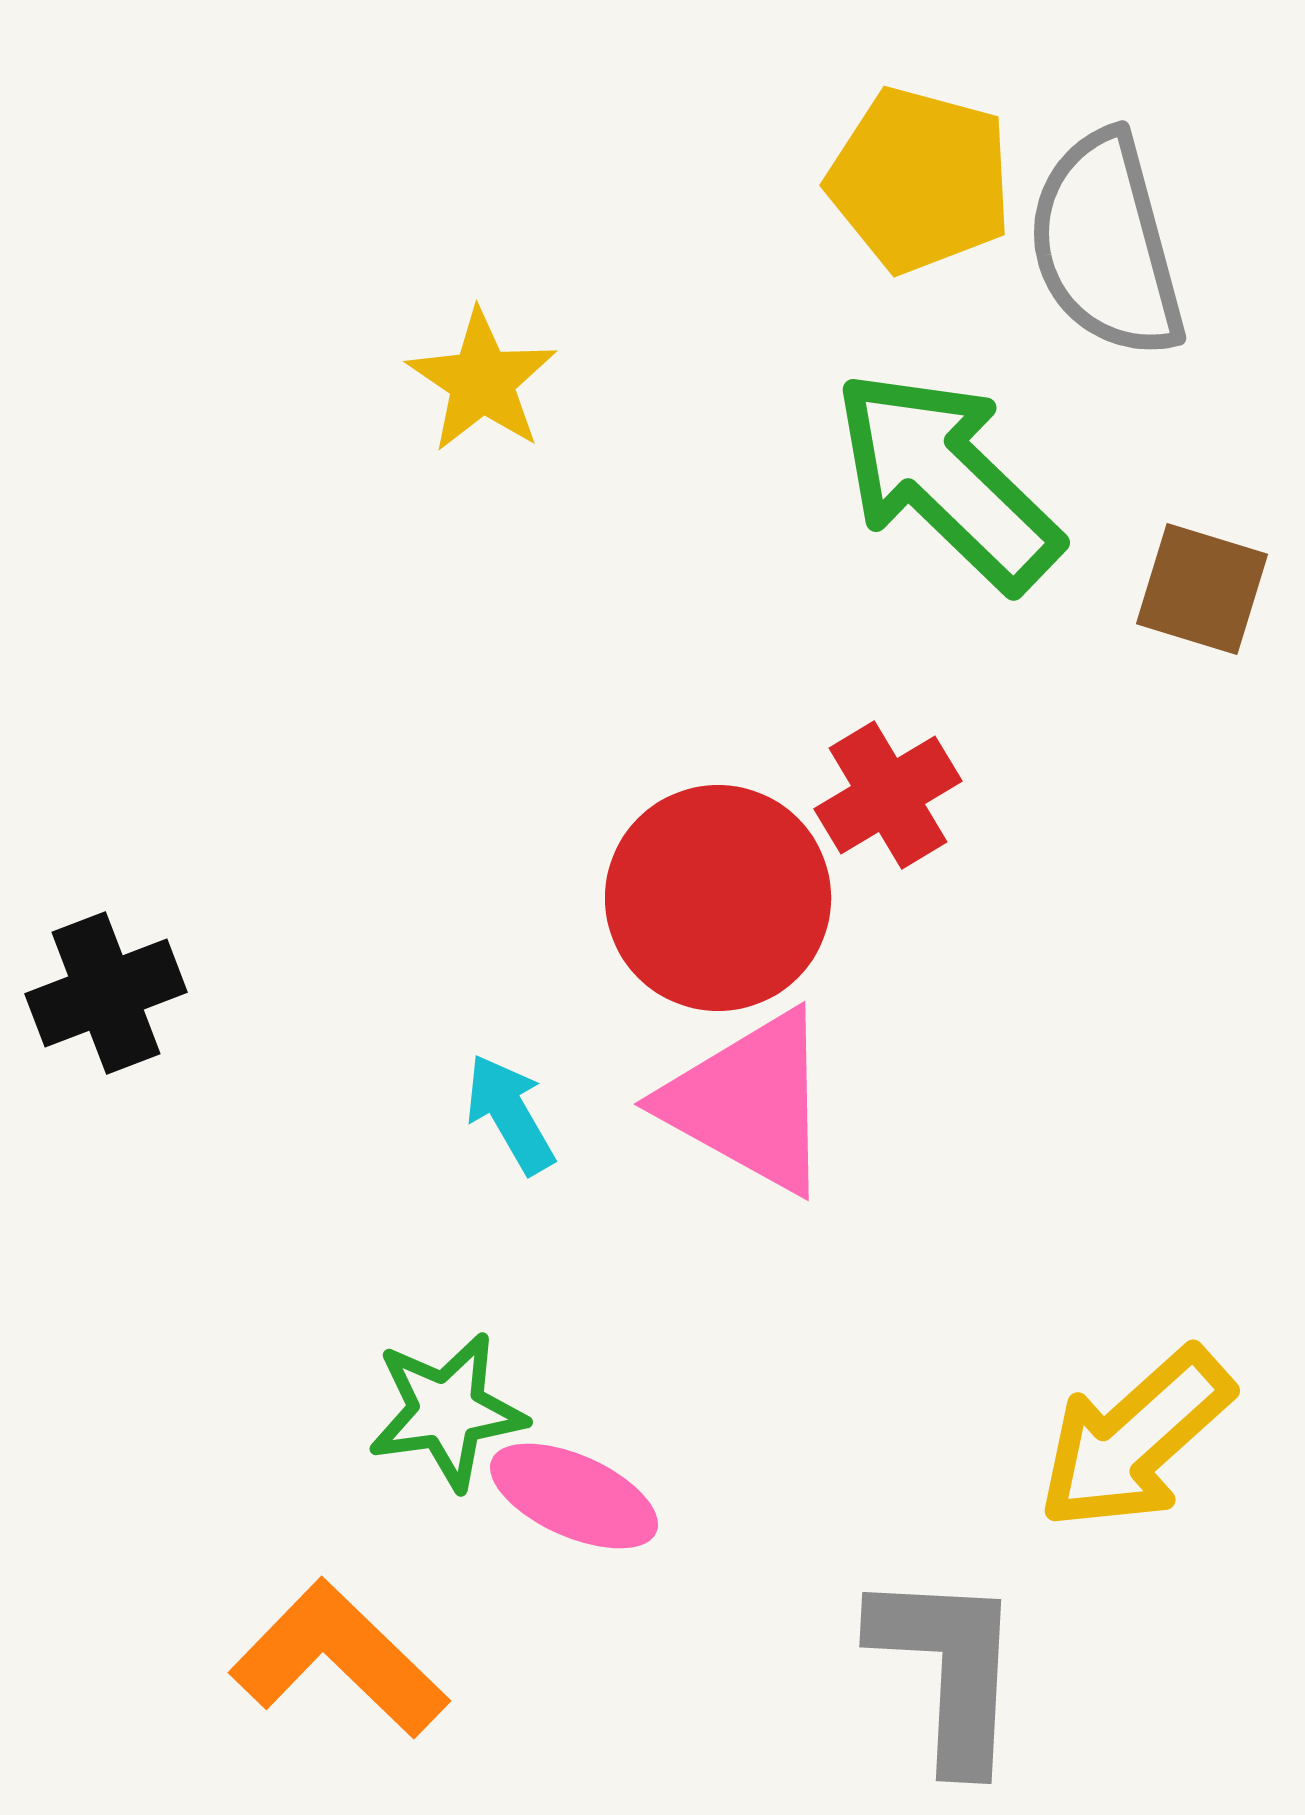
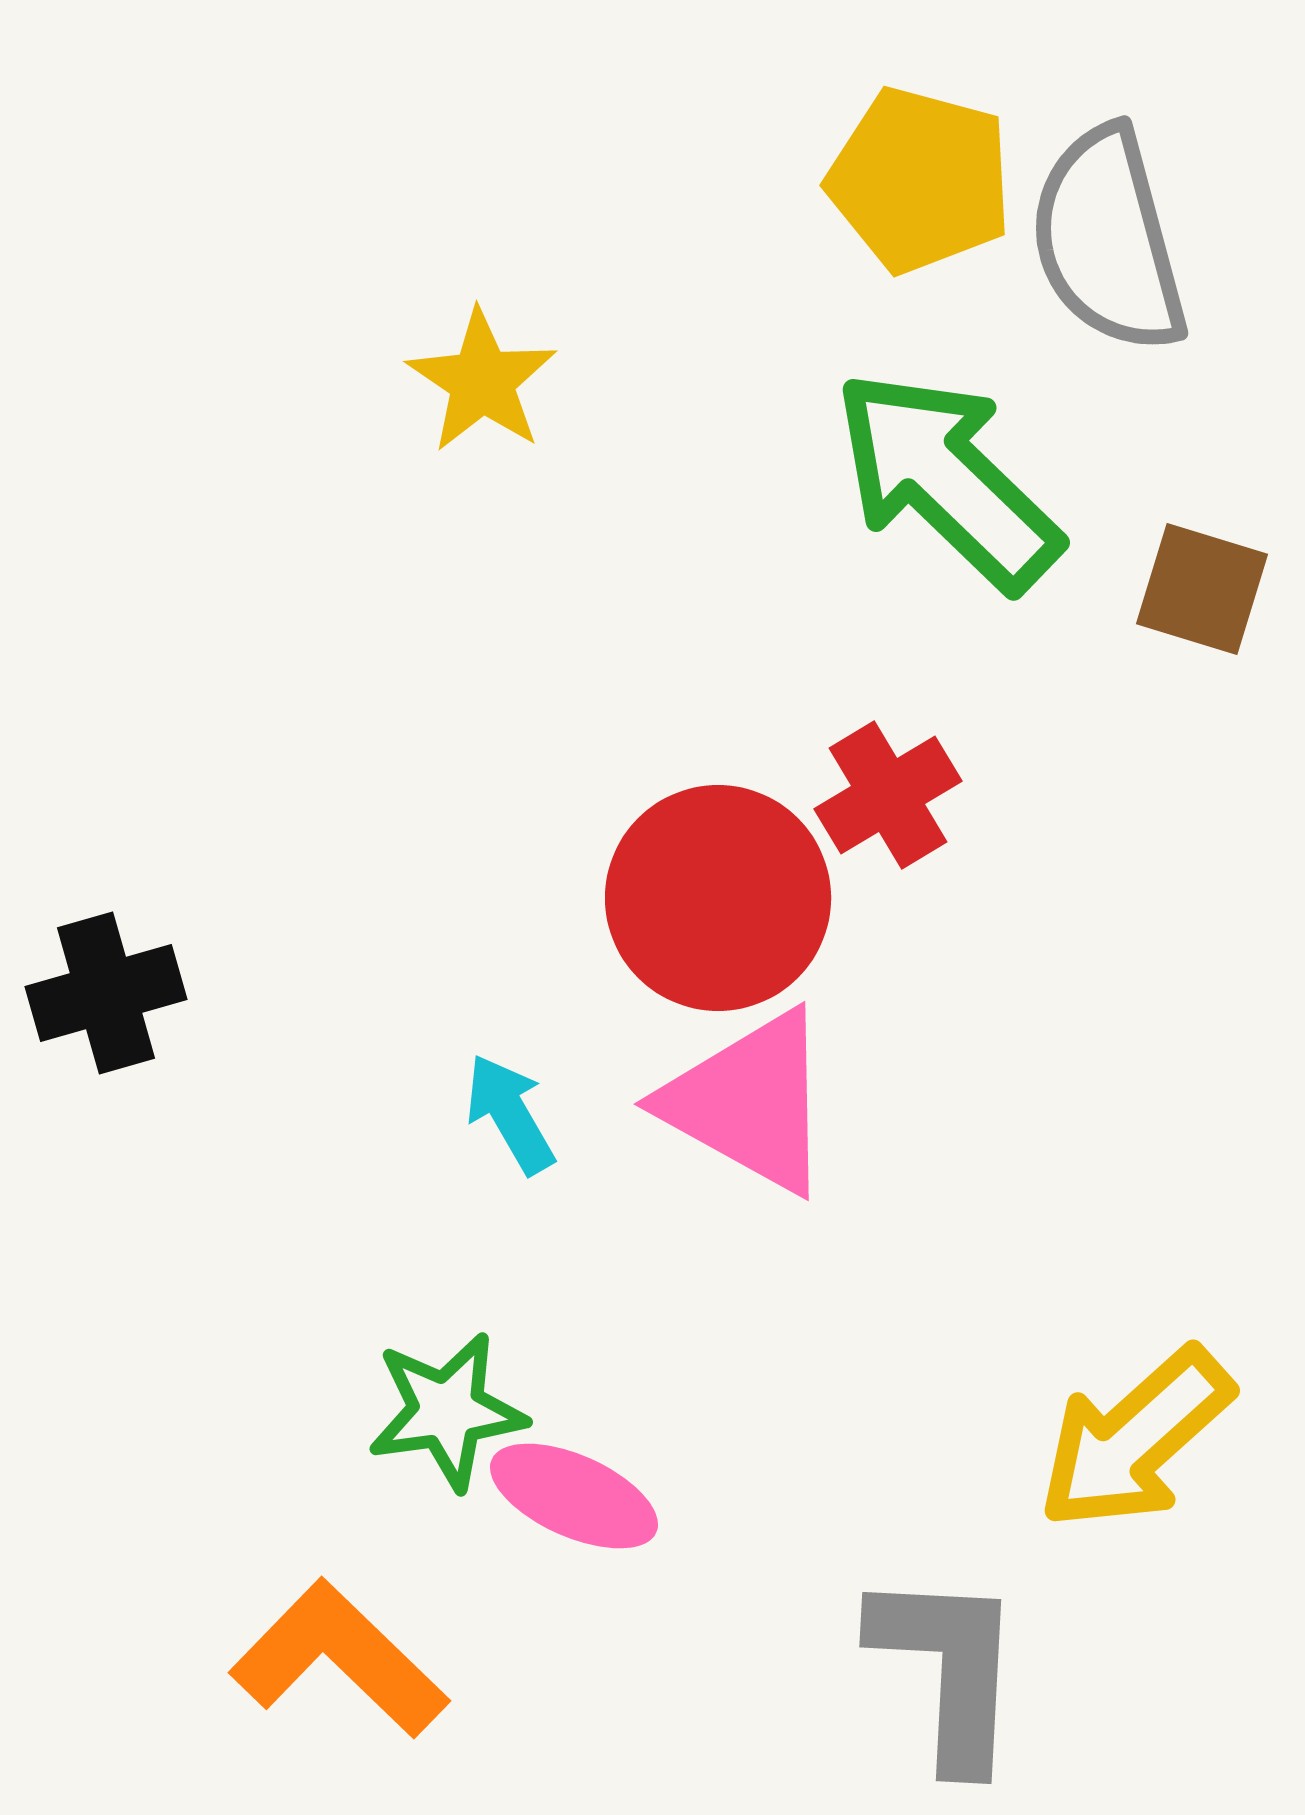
gray semicircle: moved 2 px right, 5 px up
black cross: rotated 5 degrees clockwise
